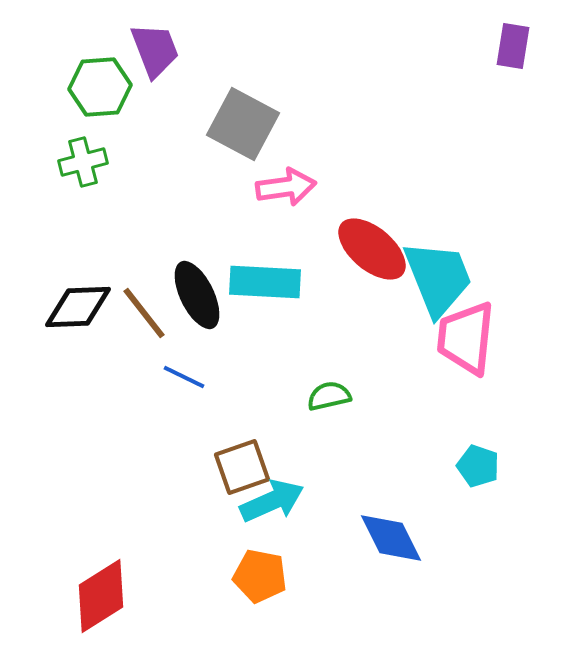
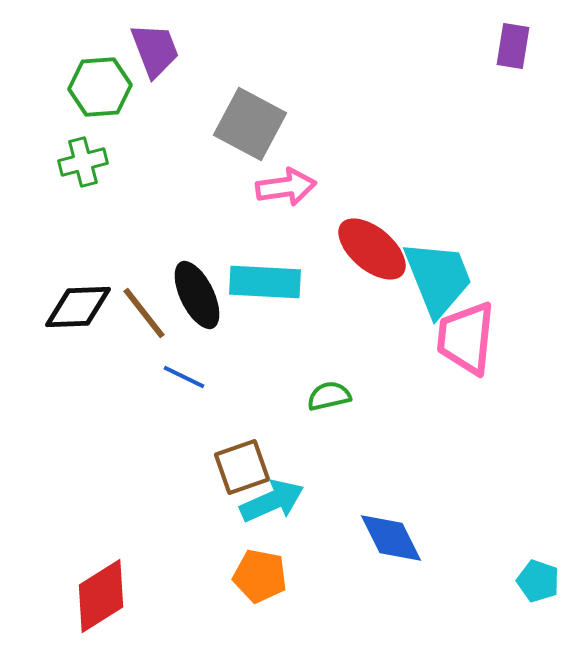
gray square: moved 7 px right
cyan pentagon: moved 60 px right, 115 px down
